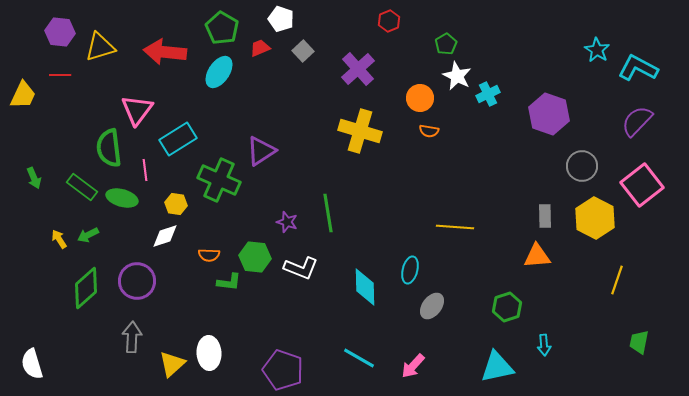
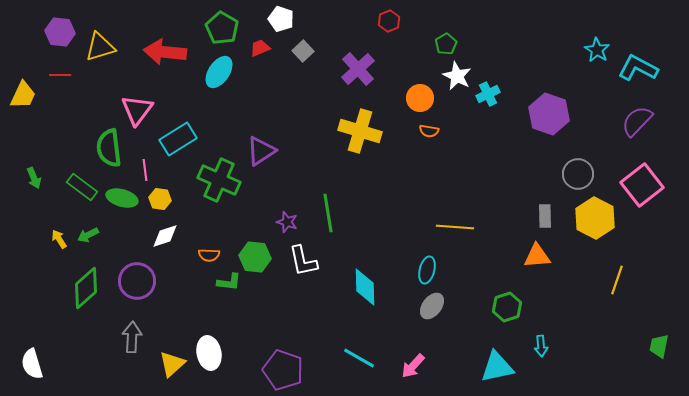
gray circle at (582, 166): moved 4 px left, 8 px down
yellow hexagon at (176, 204): moved 16 px left, 5 px up
white L-shape at (301, 268): moved 2 px right, 7 px up; rotated 56 degrees clockwise
cyan ellipse at (410, 270): moved 17 px right
green trapezoid at (639, 342): moved 20 px right, 4 px down
cyan arrow at (544, 345): moved 3 px left, 1 px down
white ellipse at (209, 353): rotated 8 degrees counterclockwise
